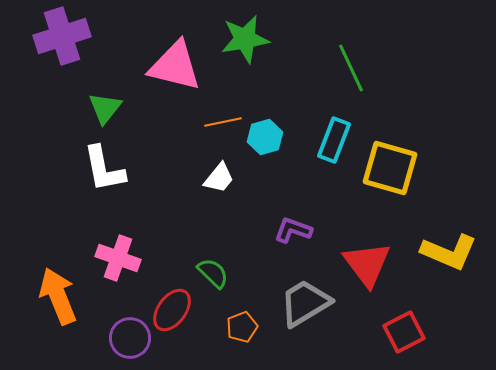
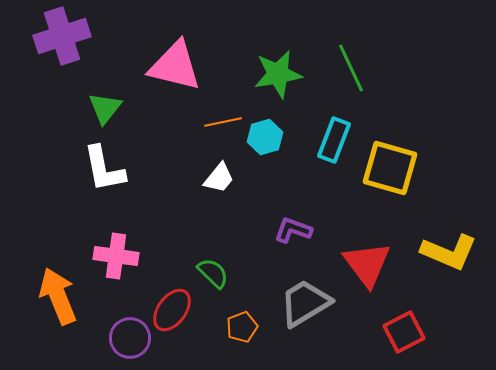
green star: moved 33 px right, 35 px down
pink cross: moved 2 px left, 2 px up; rotated 12 degrees counterclockwise
